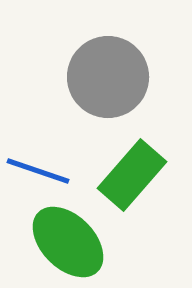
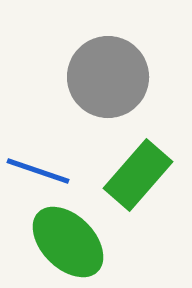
green rectangle: moved 6 px right
